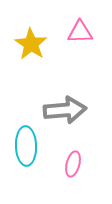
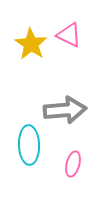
pink triangle: moved 11 px left, 3 px down; rotated 28 degrees clockwise
cyan ellipse: moved 3 px right, 1 px up
